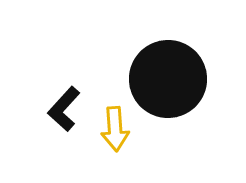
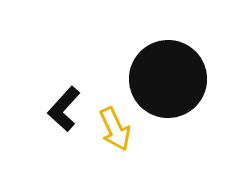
yellow arrow: rotated 21 degrees counterclockwise
